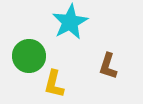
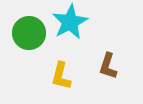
green circle: moved 23 px up
yellow L-shape: moved 7 px right, 8 px up
